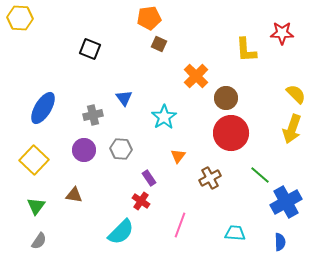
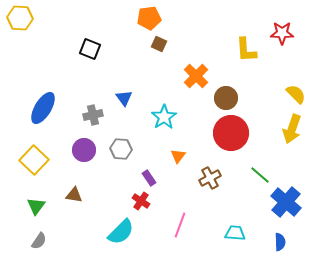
blue cross: rotated 20 degrees counterclockwise
